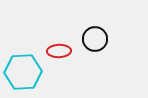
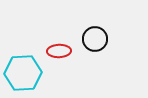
cyan hexagon: moved 1 px down
